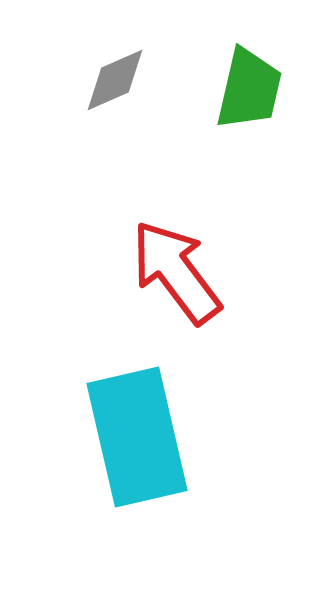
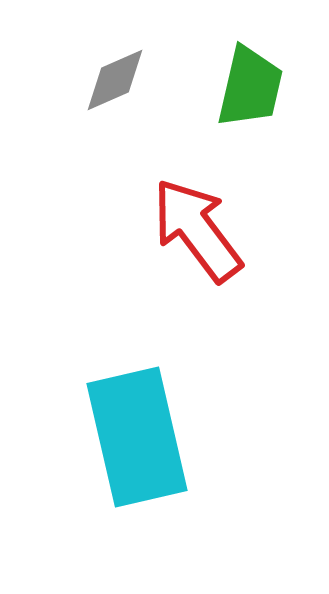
green trapezoid: moved 1 px right, 2 px up
red arrow: moved 21 px right, 42 px up
